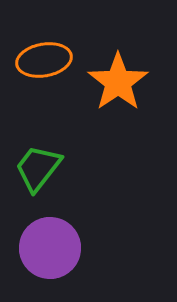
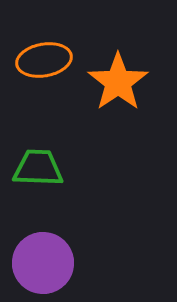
green trapezoid: rotated 54 degrees clockwise
purple circle: moved 7 px left, 15 px down
